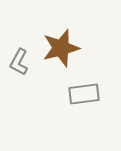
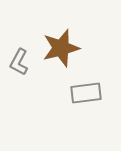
gray rectangle: moved 2 px right, 1 px up
